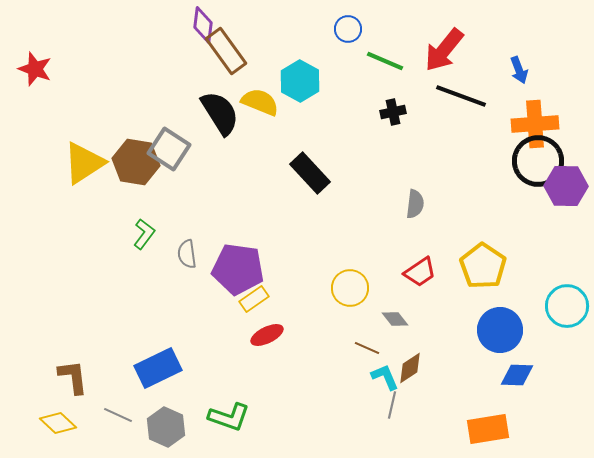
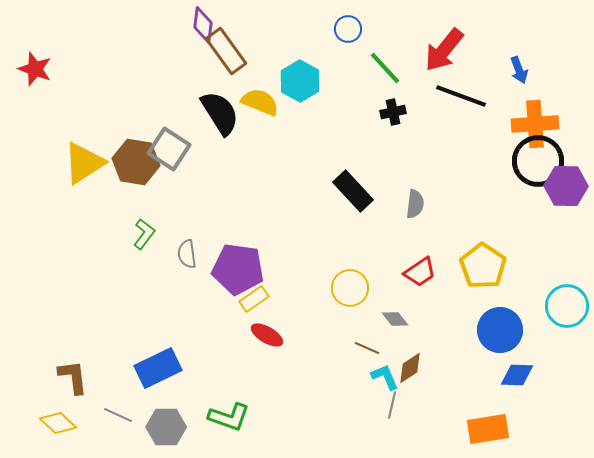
green line at (385, 61): moved 7 px down; rotated 24 degrees clockwise
black rectangle at (310, 173): moved 43 px right, 18 px down
red ellipse at (267, 335): rotated 56 degrees clockwise
gray hexagon at (166, 427): rotated 24 degrees counterclockwise
